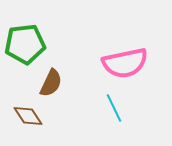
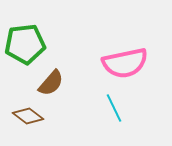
brown semicircle: rotated 16 degrees clockwise
brown diamond: rotated 20 degrees counterclockwise
